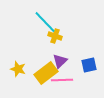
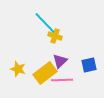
cyan line: moved 1 px down
yellow rectangle: moved 1 px left
